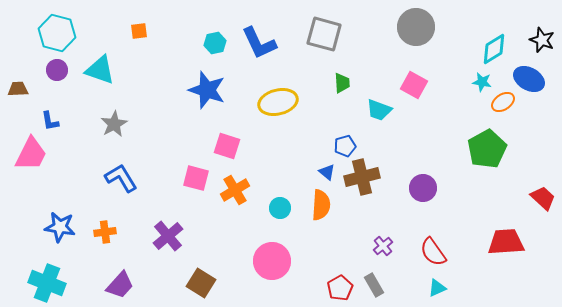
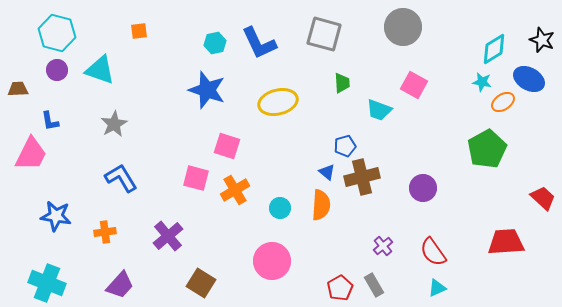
gray circle at (416, 27): moved 13 px left
blue star at (60, 227): moved 4 px left, 11 px up
